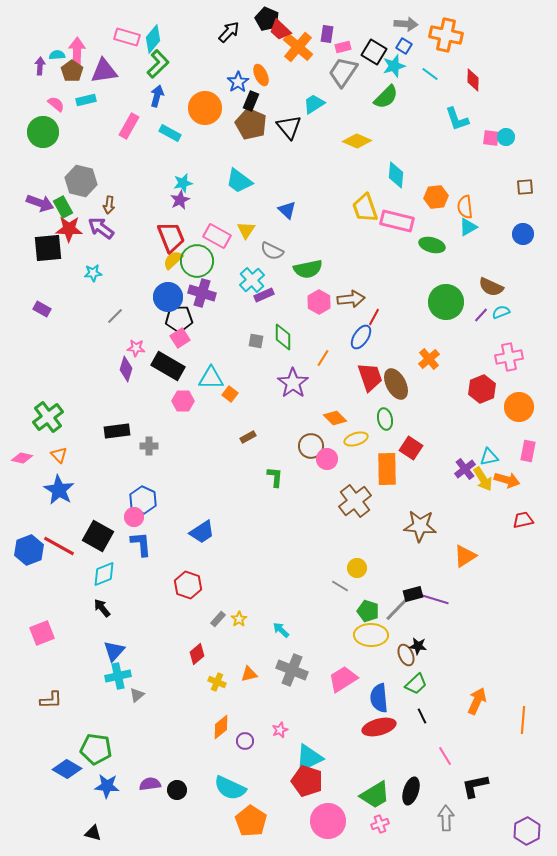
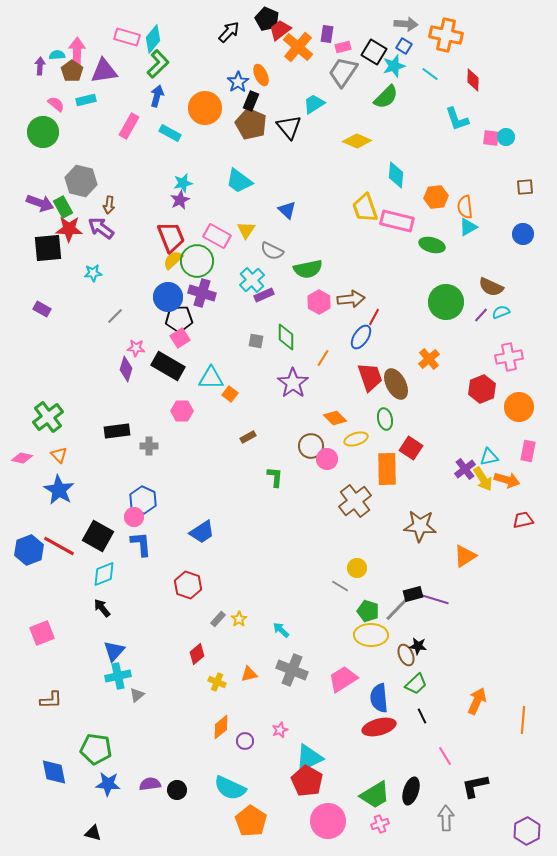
red trapezoid at (280, 30): rotated 100 degrees clockwise
green diamond at (283, 337): moved 3 px right
pink hexagon at (183, 401): moved 1 px left, 10 px down
blue diamond at (67, 769): moved 13 px left, 3 px down; rotated 48 degrees clockwise
red pentagon at (307, 781): rotated 12 degrees clockwise
blue star at (107, 786): moved 1 px right, 2 px up
